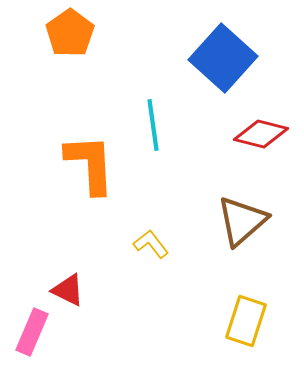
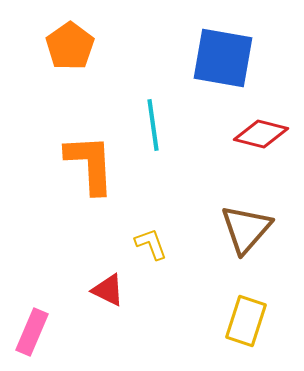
orange pentagon: moved 13 px down
blue square: rotated 32 degrees counterclockwise
brown triangle: moved 4 px right, 8 px down; rotated 8 degrees counterclockwise
yellow L-shape: rotated 18 degrees clockwise
red triangle: moved 40 px right
